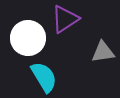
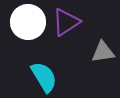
purple triangle: moved 1 px right, 3 px down
white circle: moved 16 px up
